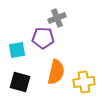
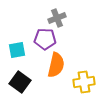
purple pentagon: moved 2 px right, 1 px down
orange semicircle: moved 7 px up
black square: rotated 20 degrees clockwise
